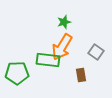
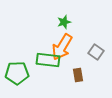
brown rectangle: moved 3 px left
